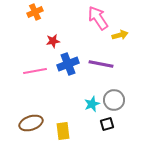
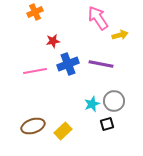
gray circle: moved 1 px down
brown ellipse: moved 2 px right, 3 px down
yellow rectangle: rotated 54 degrees clockwise
